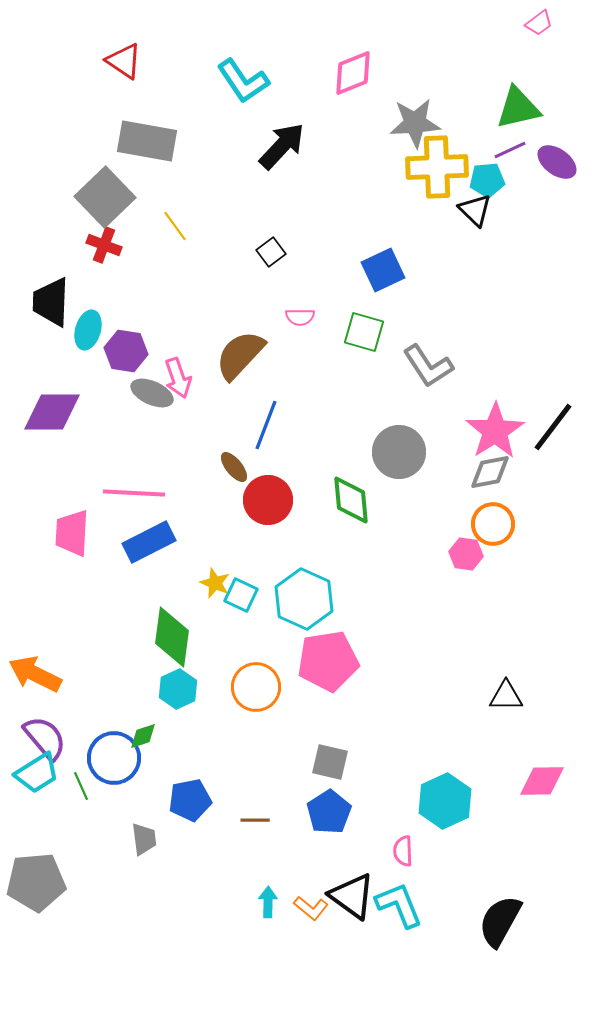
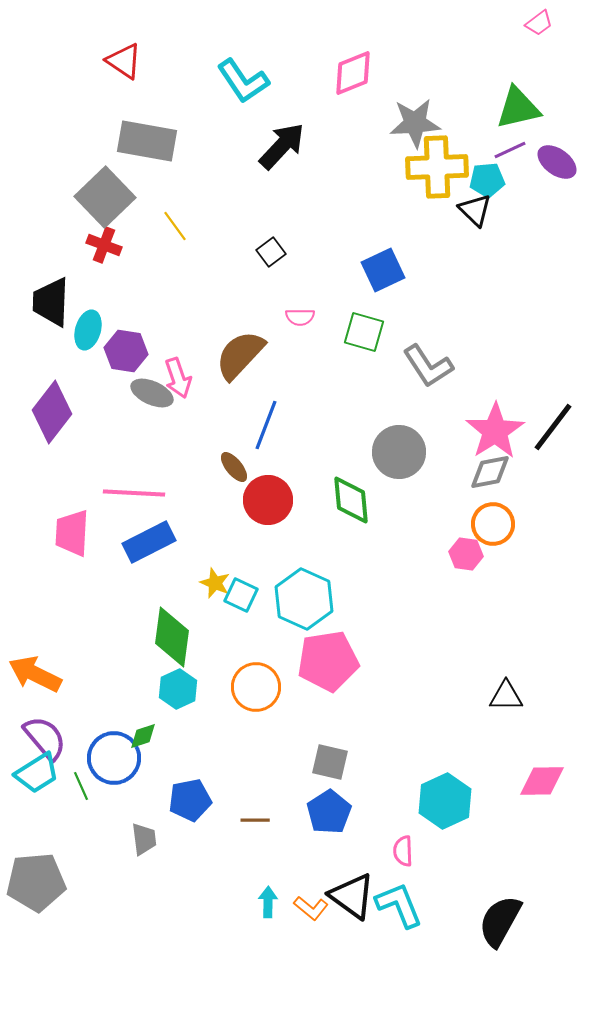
purple diamond at (52, 412): rotated 52 degrees counterclockwise
